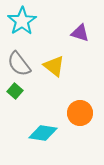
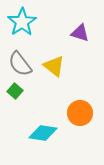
cyan star: moved 1 px down
gray semicircle: moved 1 px right
